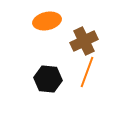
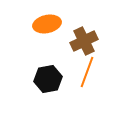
orange ellipse: moved 3 px down
black hexagon: rotated 16 degrees counterclockwise
